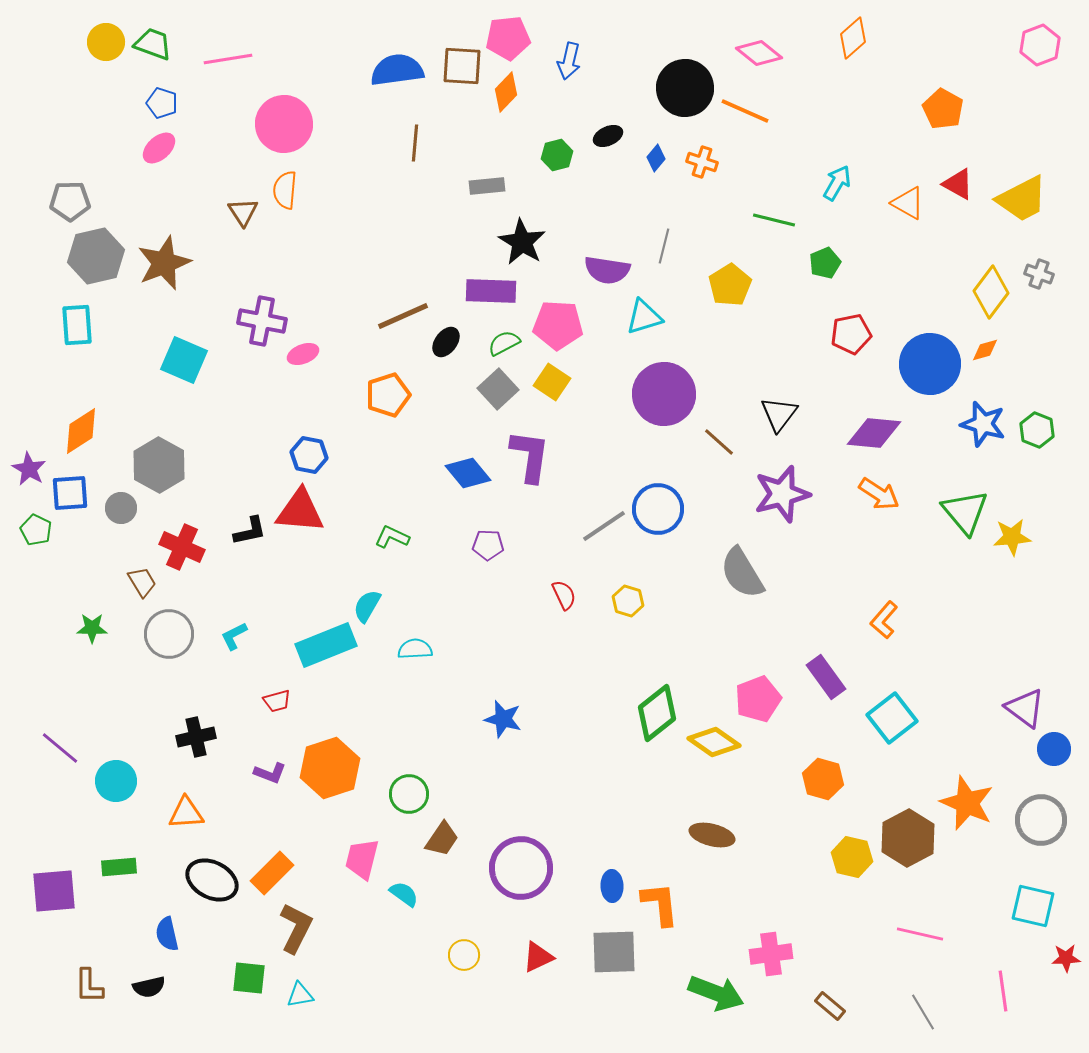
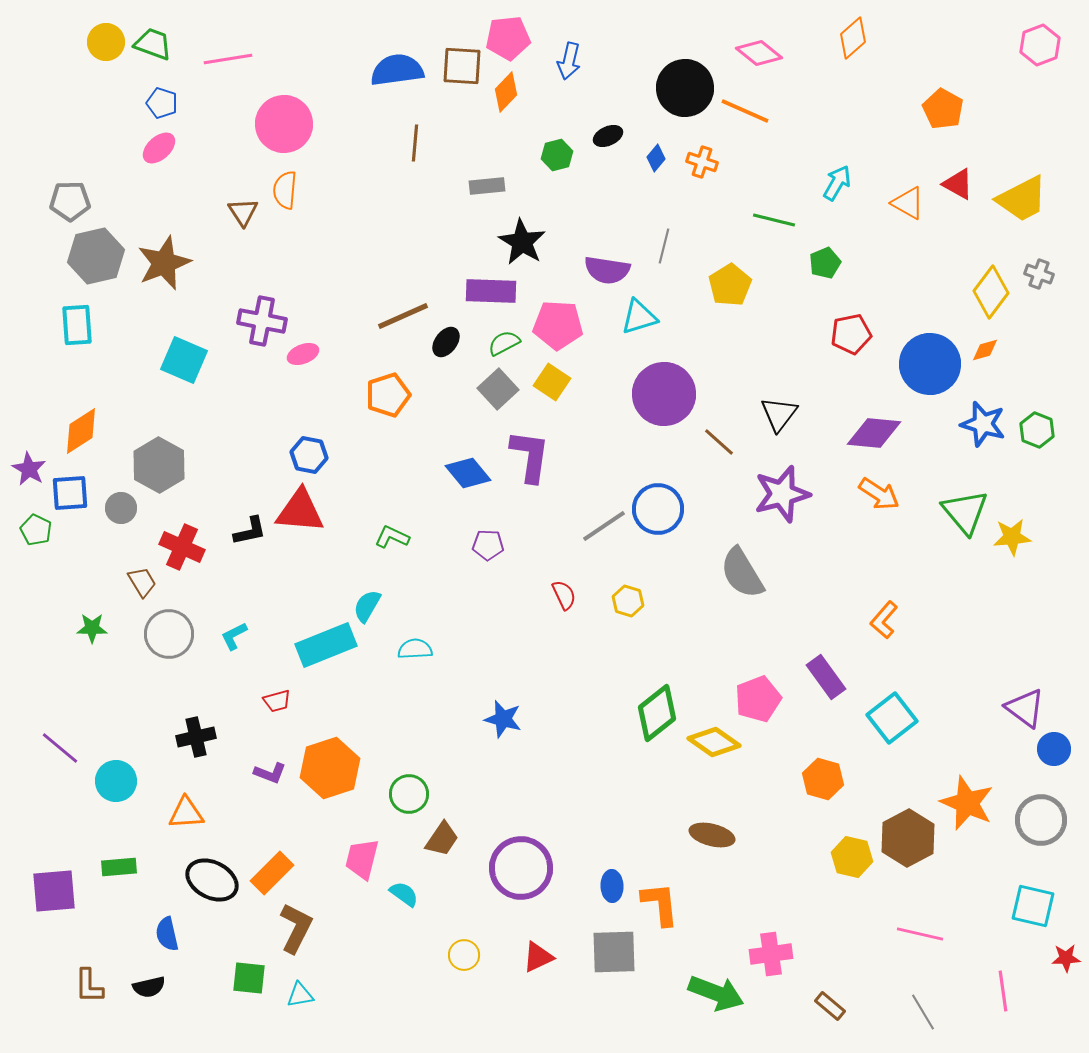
cyan triangle at (644, 317): moved 5 px left
